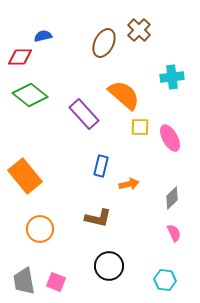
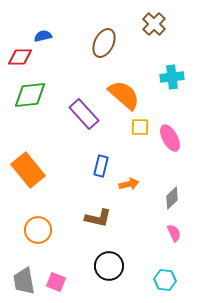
brown cross: moved 15 px right, 6 px up
green diamond: rotated 44 degrees counterclockwise
orange rectangle: moved 3 px right, 6 px up
orange circle: moved 2 px left, 1 px down
